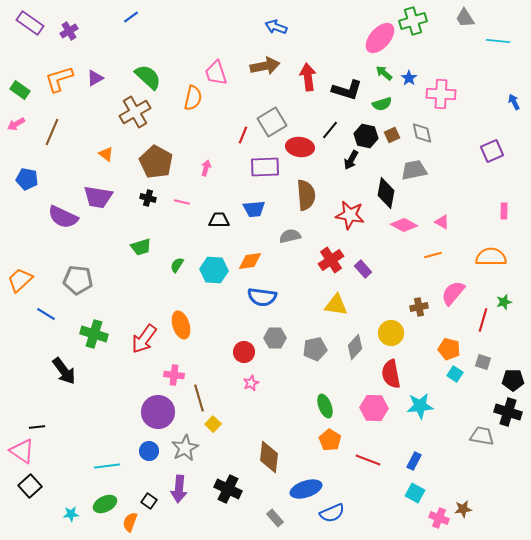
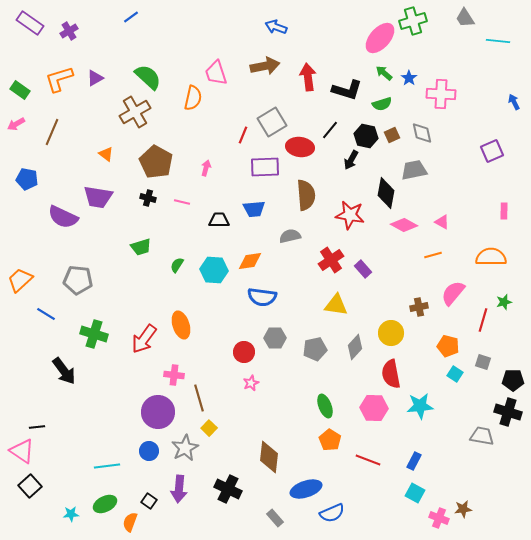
orange pentagon at (449, 349): moved 1 px left, 3 px up
yellow square at (213, 424): moved 4 px left, 4 px down
